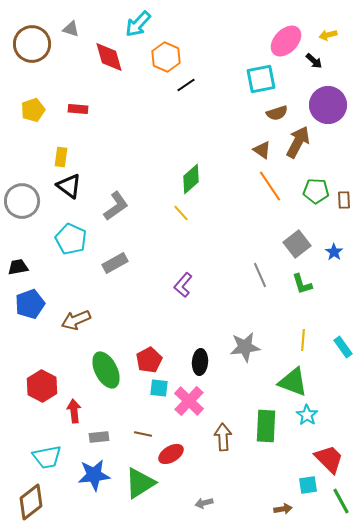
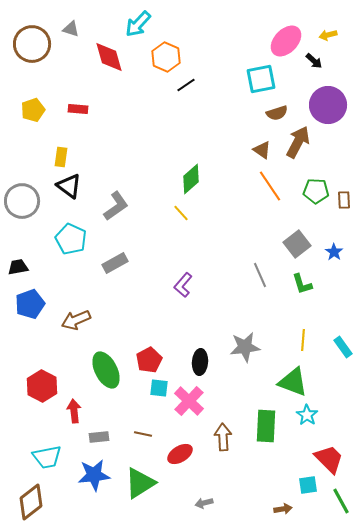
red ellipse at (171, 454): moved 9 px right
